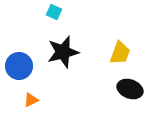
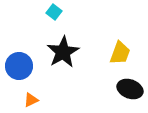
cyan square: rotated 14 degrees clockwise
black star: rotated 16 degrees counterclockwise
